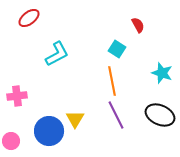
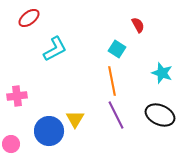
cyan L-shape: moved 2 px left, 5 px up
pink circle: moved 3 px down
